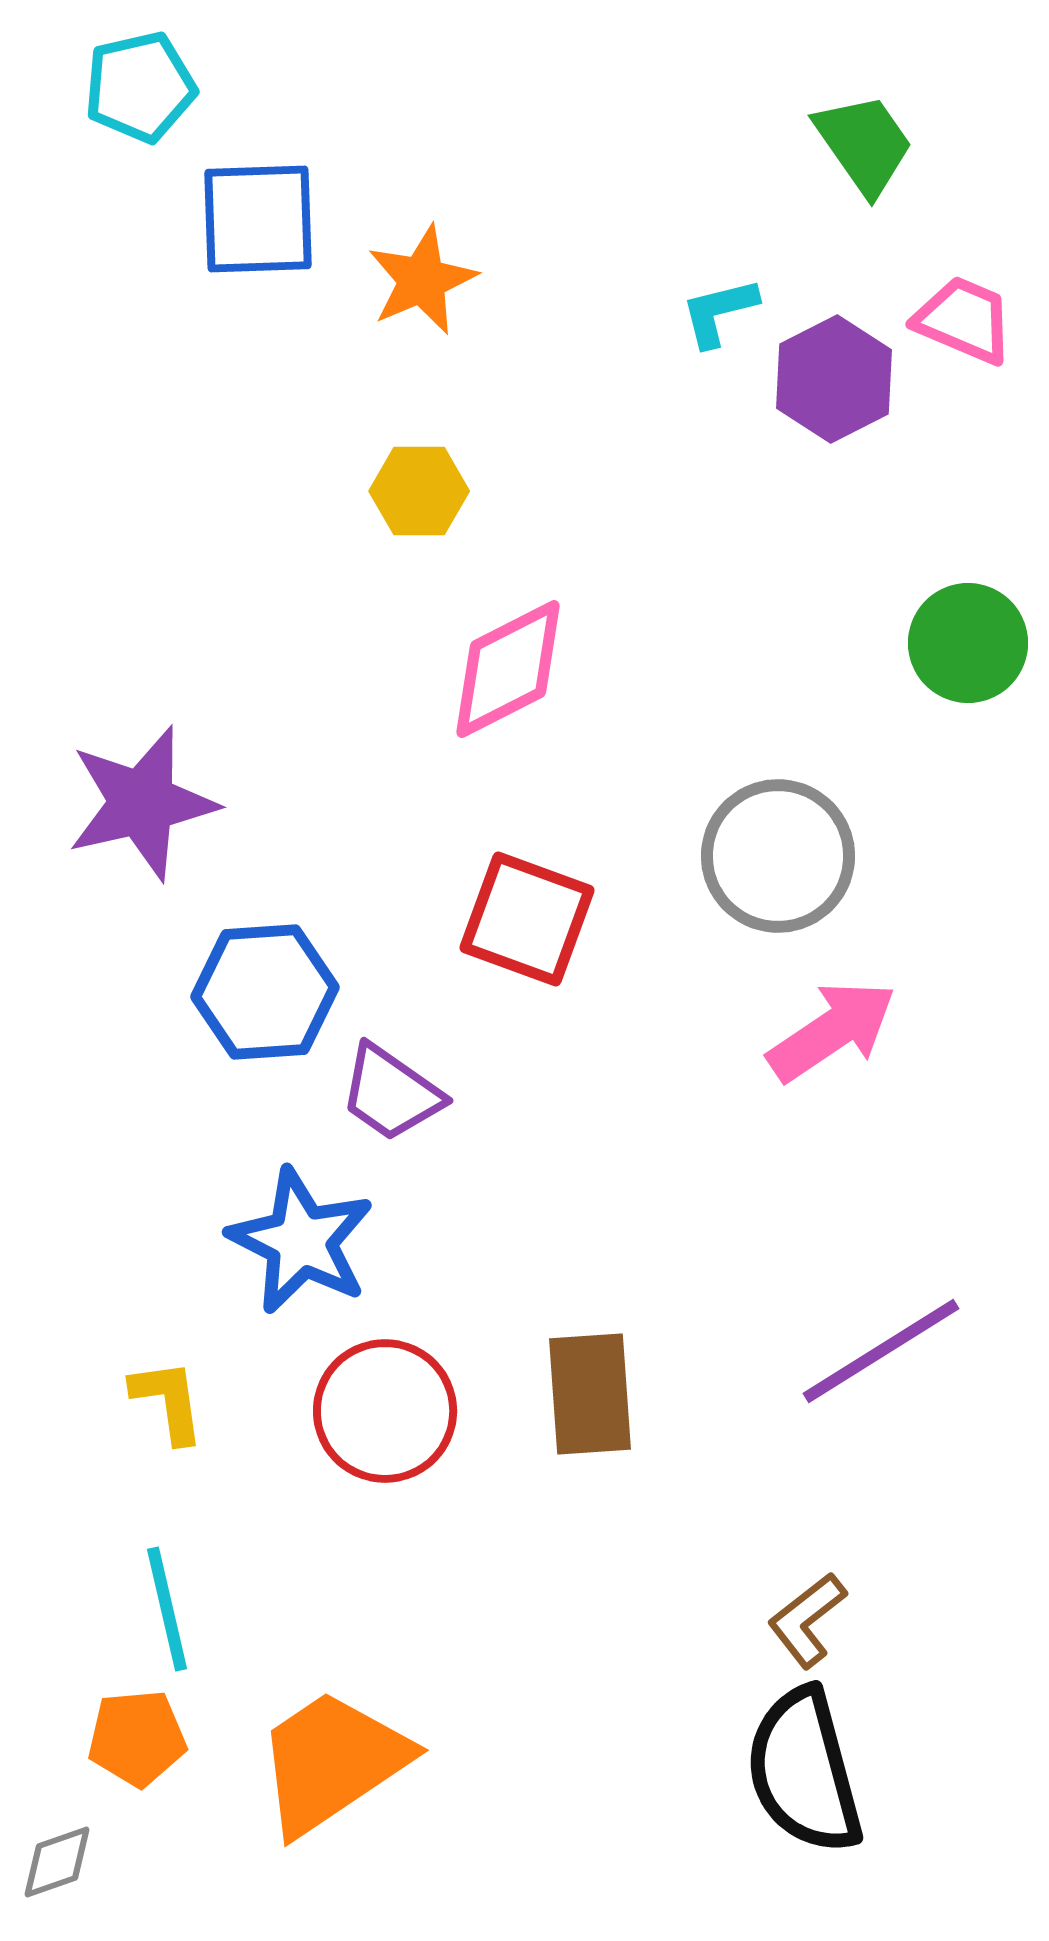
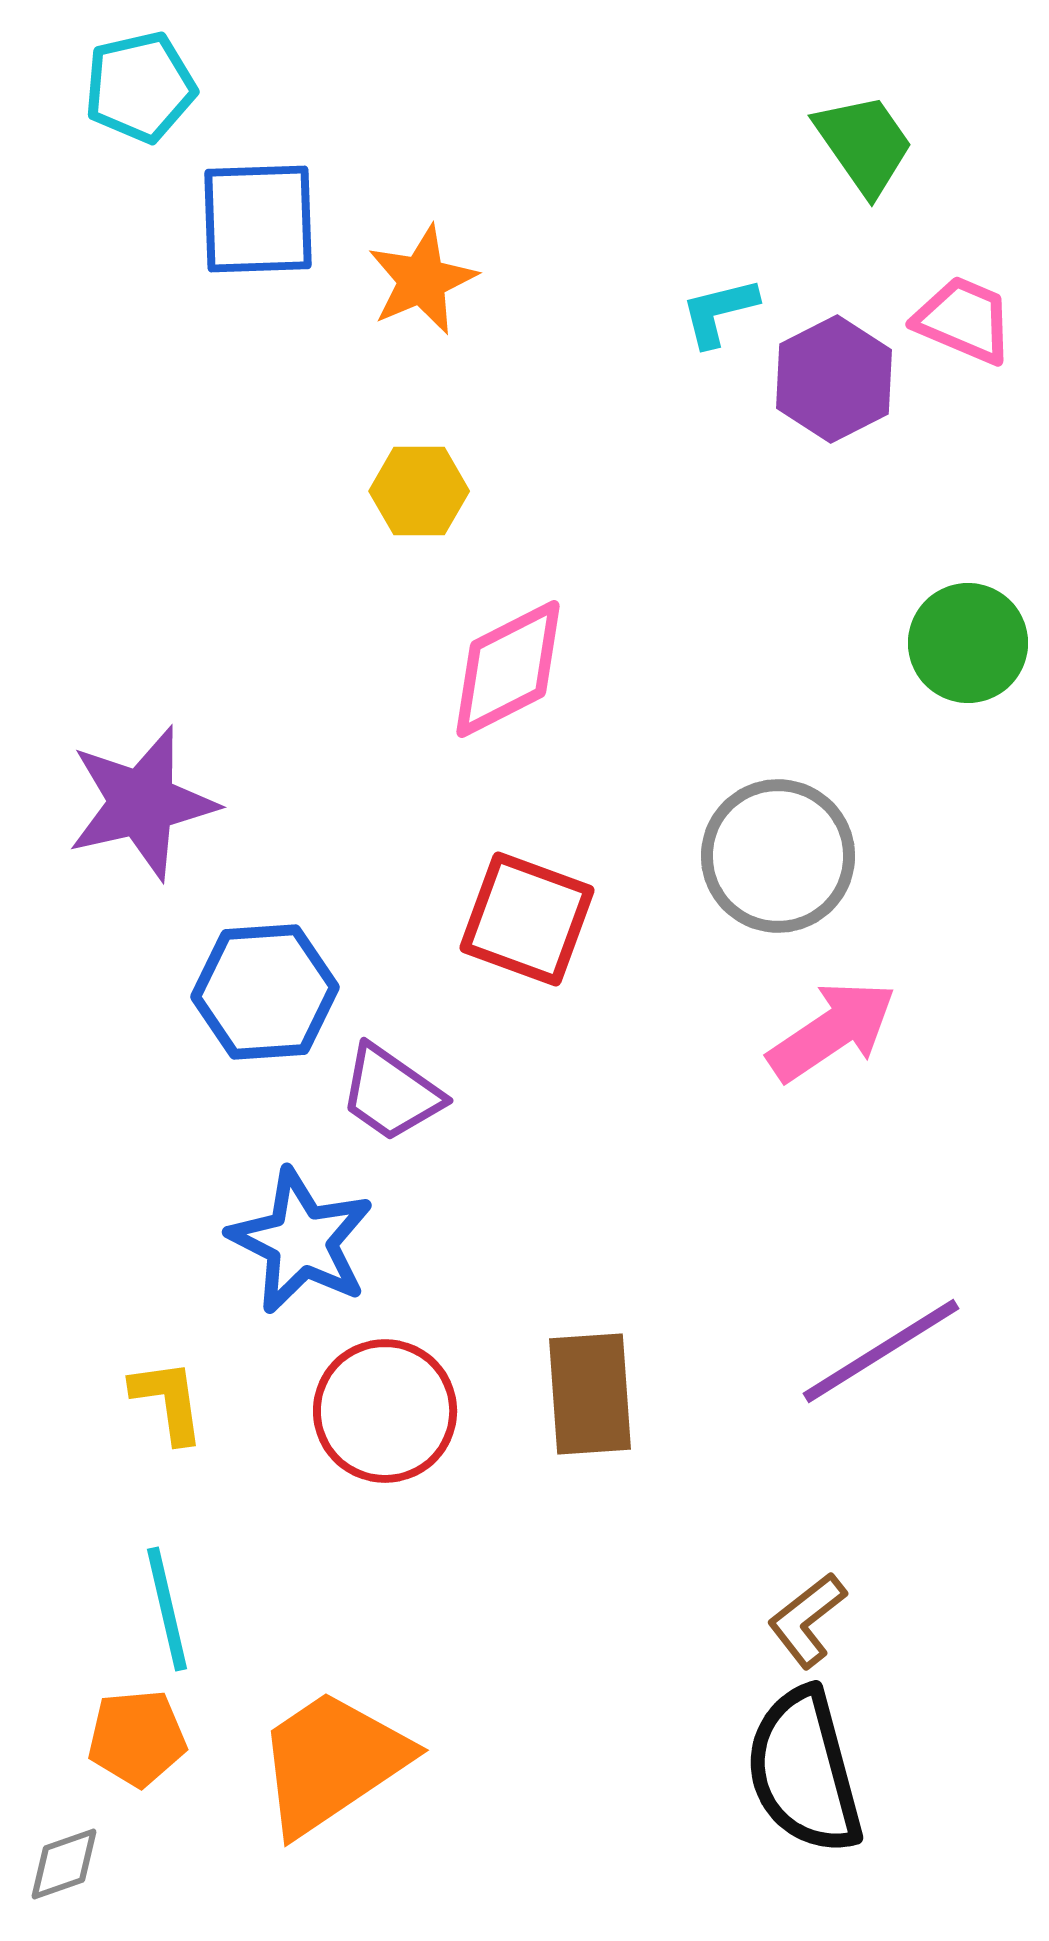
gray diamond: moved 7 px right, 2 px down
